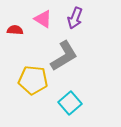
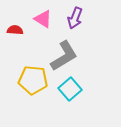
cyan square: moved 14 px up
